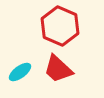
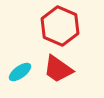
red trapezoid: rotated 8 degrees counterclockwise
